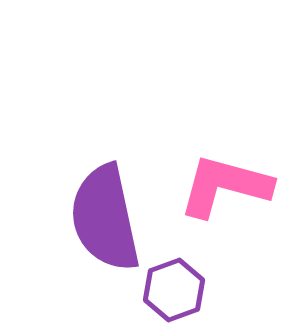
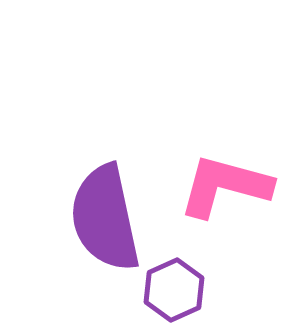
purple hexagon: rotated 4 degrees counterclockwise
